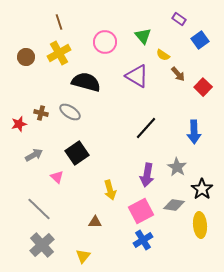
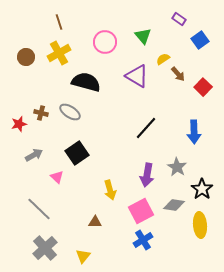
yellow semicircle: moved 4 px down; rotated 112 degrees clockwise
gray cross: moved 3 px right, 3 px down
